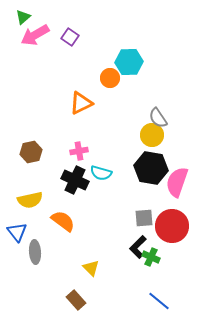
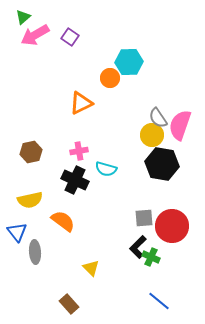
black hexagon: moved 11 px right, 4 px up
cyan semicircle: moved 5 px right, 4 px up
pink semicircle: moved 3 px right, 57 px up
brown rectangle: moved 7 px left, 4 px down
